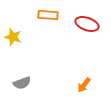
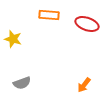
orange rectangle: moved 1 px right
yellow star: moved 2 px down
